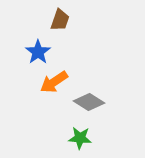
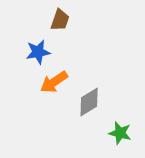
blue star: rotated 25 degrees clockwise
gray diamond: rotated 64 degrees counterclockwise
green star: moved 40 px right, 5 px up; rotated 10 degrees clockwise
